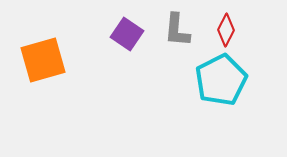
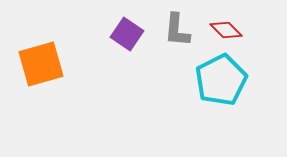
red diamond: rotated 72 degrees counterclockwise
orange square: moved 2 px left, 4 px down
